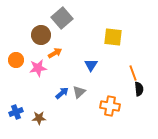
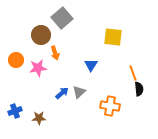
orange arrow: rotated 104 degrees clockwise
blue cross: moved 1 px left, 1 px up
